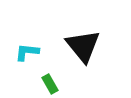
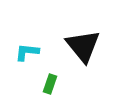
green rectangle: rotated 48 degrees clockwise
